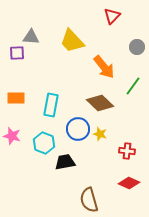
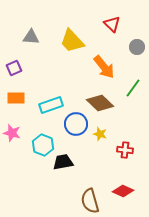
red triangle: moved 8 px down; rotated 30 degrees counterclockwise
purple square: moved 3 px left, 15 px down; rotated 21 degrees counterclockwise
green line: moved 2 px down
cyan rectangle: rotated 60 degrees clockwise
blue circle: moved 2 px left, 5 px up
pink star: moved 3 px up
cyan hexagon: moved 1 px left, 2 px down
red cross: moved 2 px left, 1 px up
black trapezoid: moved 2 px left
red diamond: moved 6 px left, 8 px down
brown semicircle: moved 1 px right, 1 px down
